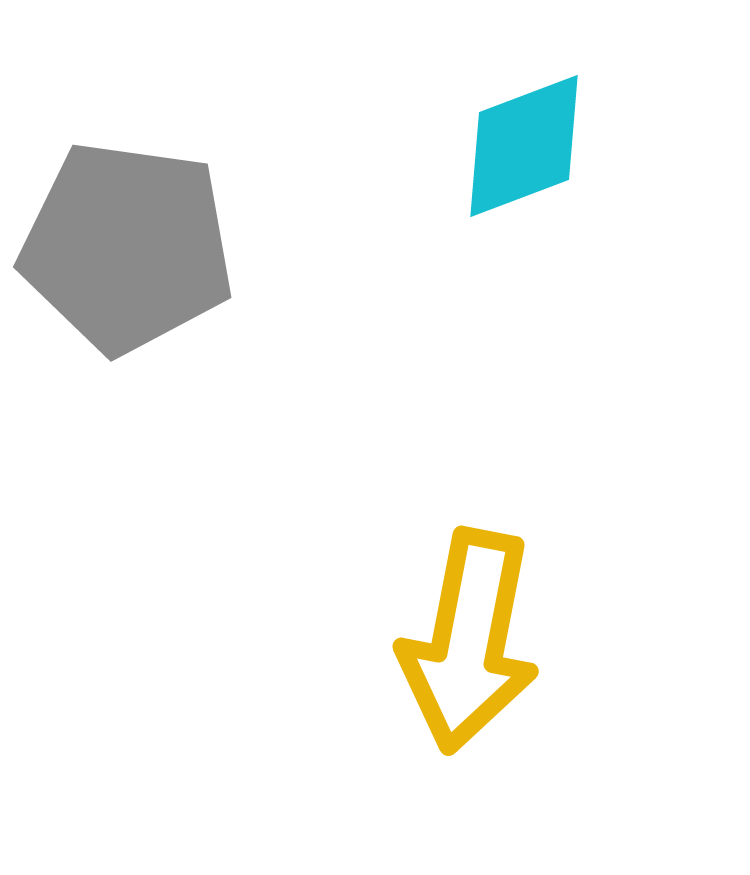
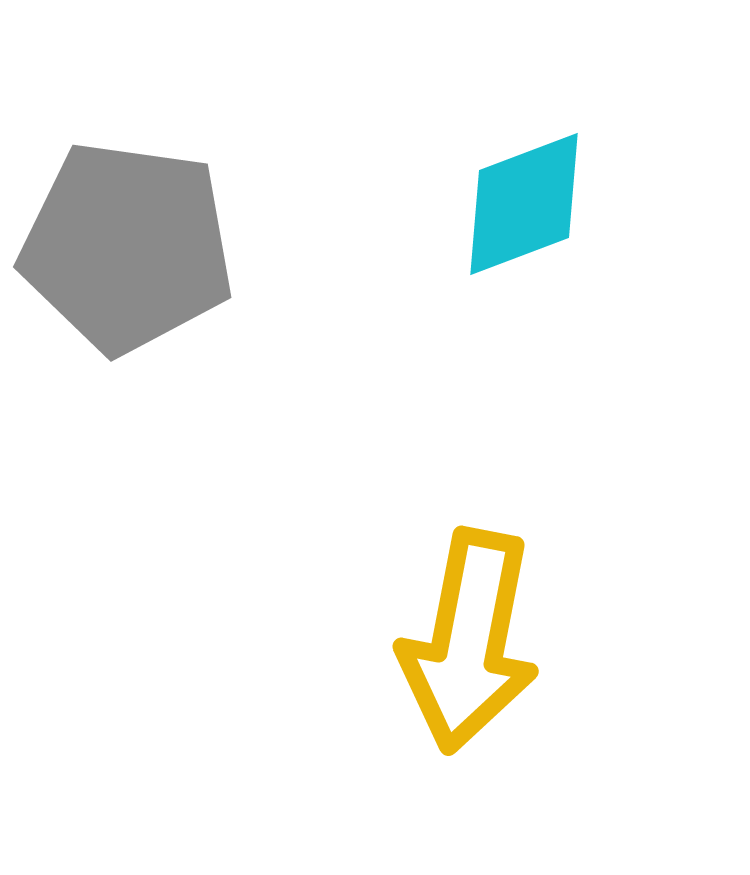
cyan diamond: moved 58 px down
